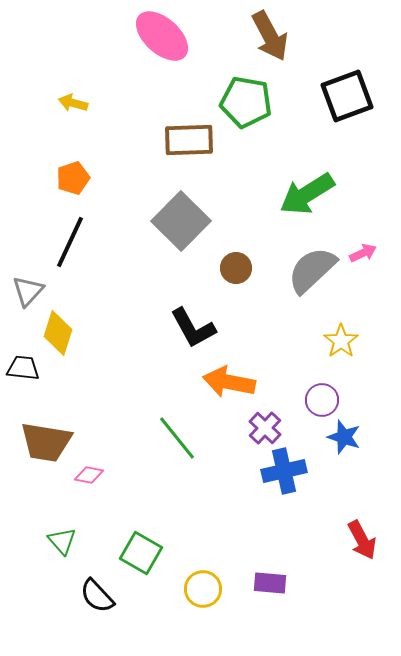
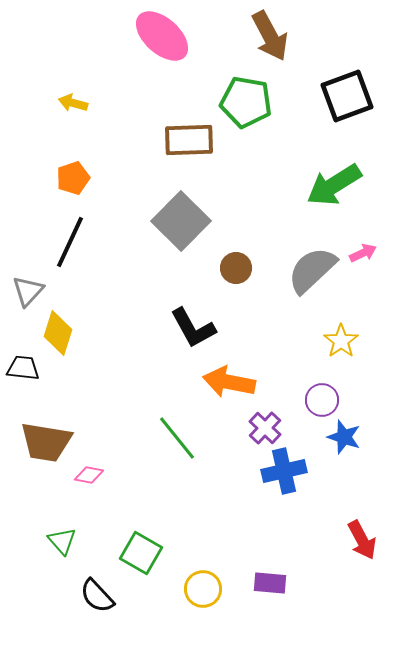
green arrow: moved 27 px right, 9 px up
